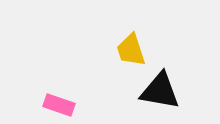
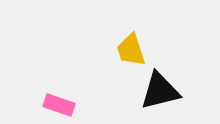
black triangle: rotated 24 degrees counterclockwise
